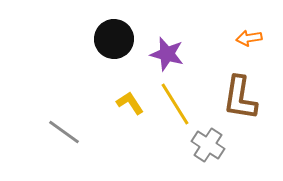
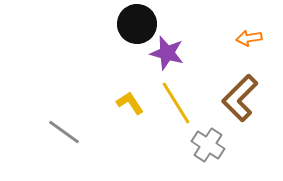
black circle: moved 23 px right, 15 px up
purple star: moved 1 px up
brown L-shape: rotated 36 degrees clockwise
yellow line: moved 1 px right, 1 px up
